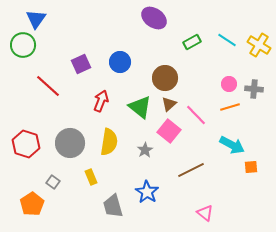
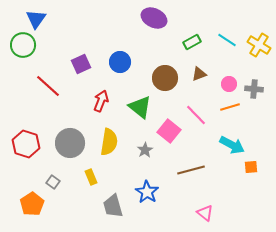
purple ellipse: rotated 10 degrees counterclockwise
brown triangle: moved 30 px right, 30 px up; rotated 21 degrees clockwise
brown line: rotated 12 degrees clockwise
